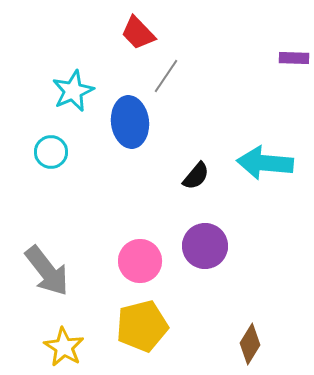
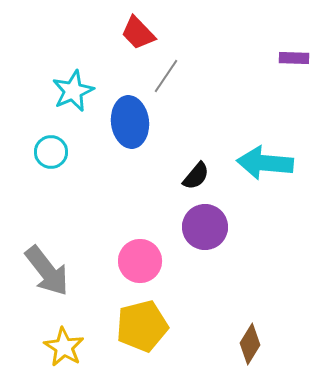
purple circle: moved 19 px up
